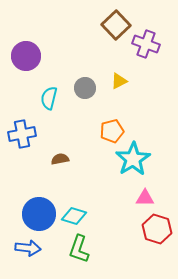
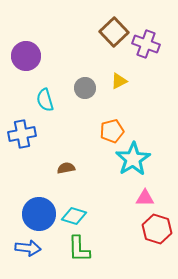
brown square: moved 2 px left, 7 px down
cyan semicircle: moved 4 px left, 2 px down; rotated 30 degrees counterclockwise
brown semicircle: moved 6 px right, 9 px down
green L-shape: rotated 20 degrees counterclockwise
